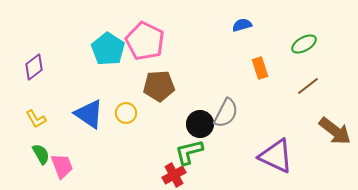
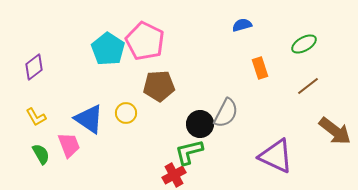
blue triangle: moved 5 px down
yellow L-shape: moved 2 px up
pink trapezoid: moved 7 px right, 21 px up
